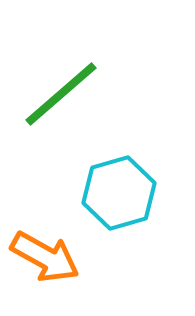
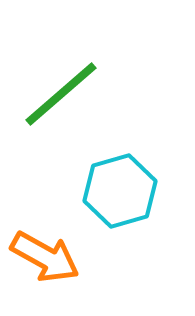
cyan hexagon: moved 1 px right, 2 px up
